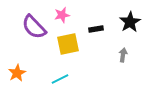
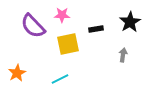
pink star: rotated 14 degrees clockwise
purple semicircle: moved 1 px left, 1 px up
